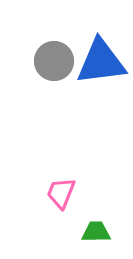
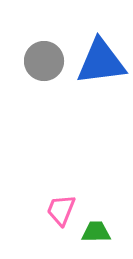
gray circle: moved 10 px left
pink trapezoid: moved 17 px down
